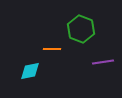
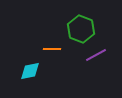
purple line: moved 7 px left, 7 px up; rotated 20 degrees counterclockwise
